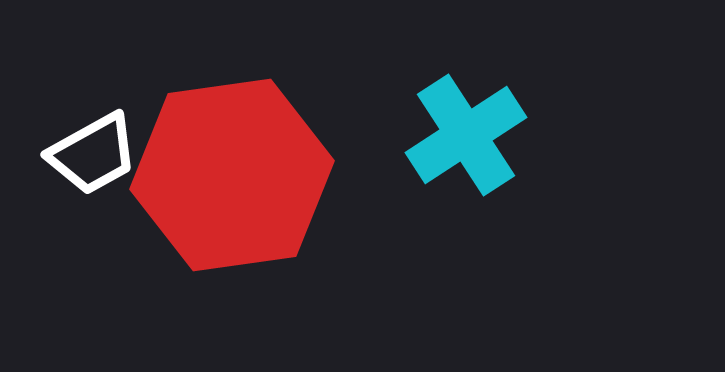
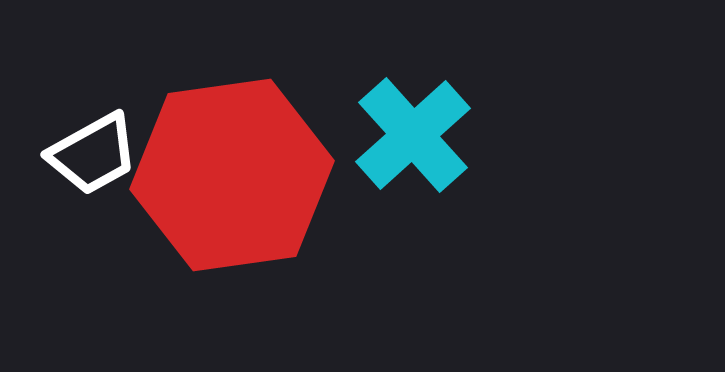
cyan cross: moved 53 px left; rotated 9 degrees counterclockwise
